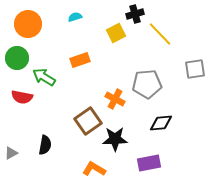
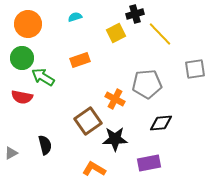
green circle: moved 5 px right
green arrow: moved 1 px left
black semicircle: rotated 24 degrees counterclockwise
